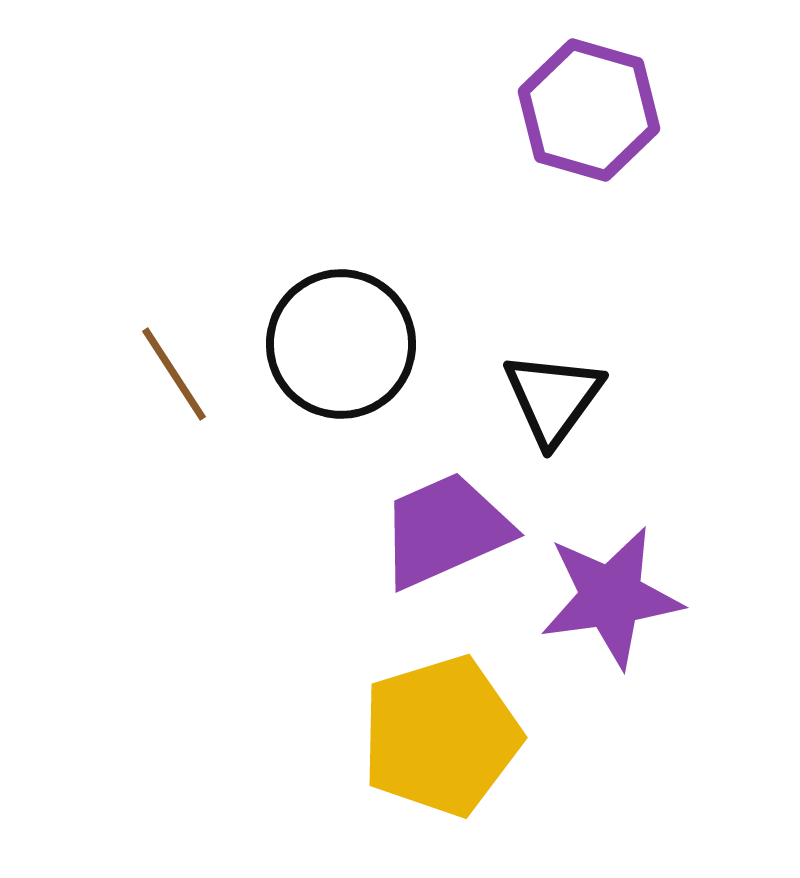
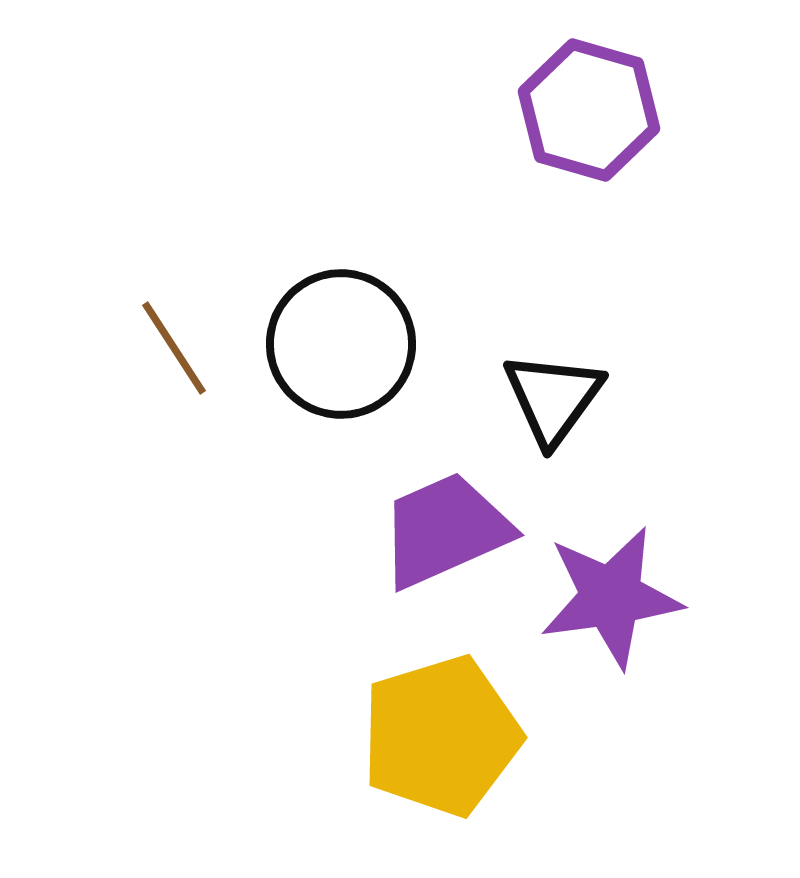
brown line: moved 26 px up
